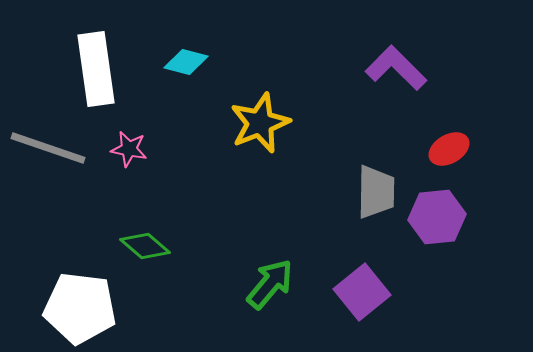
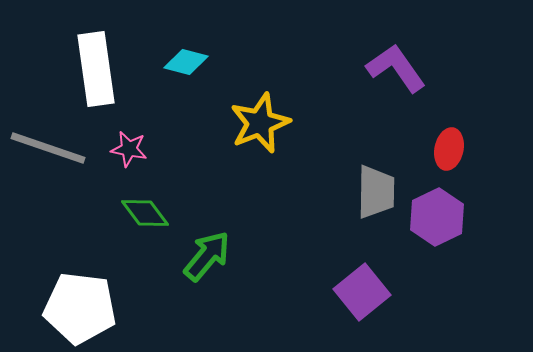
purple L-shape: rotated 10 degrees clockwise
red ellipse: rotated 48 degrees counterclockwise
purple hexagon: rotated 20 degrees counterclockwise
green diamond: moved 33 px up; rotated 12 degrees clockwise
green arrow: moved 63 px left, 28 px up
